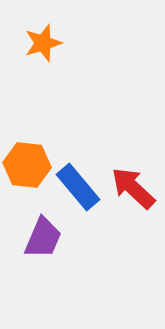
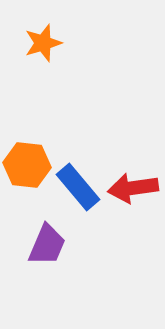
red arrow: rotated 51 degrees counterclockwise
purple trapezoid: moved 4 px right, 7 px down
